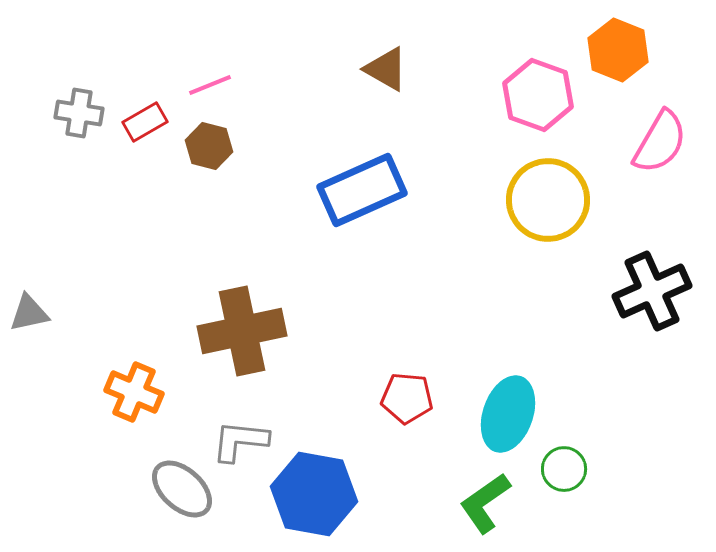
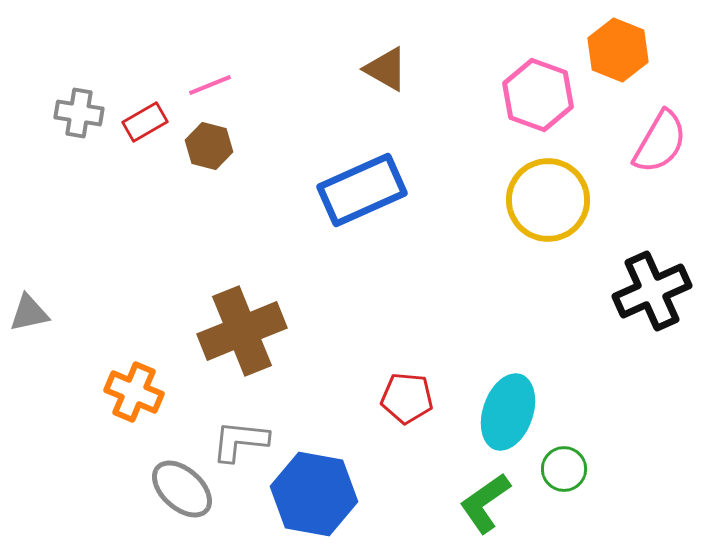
brown cross: rotated 10 degrees counterclockwise
cyan ellipse: moved 2 px up
